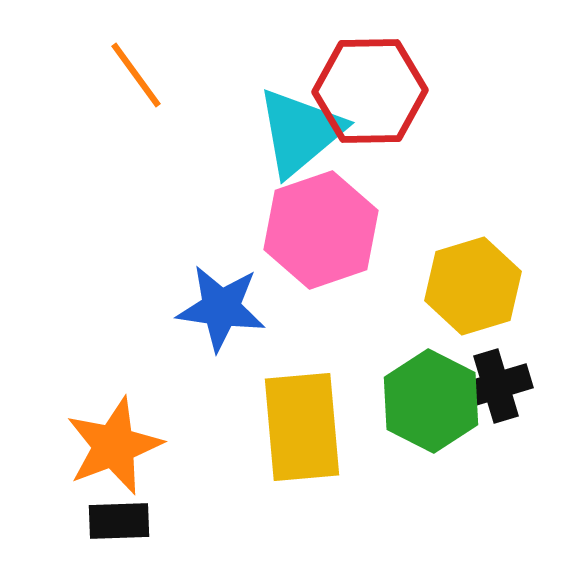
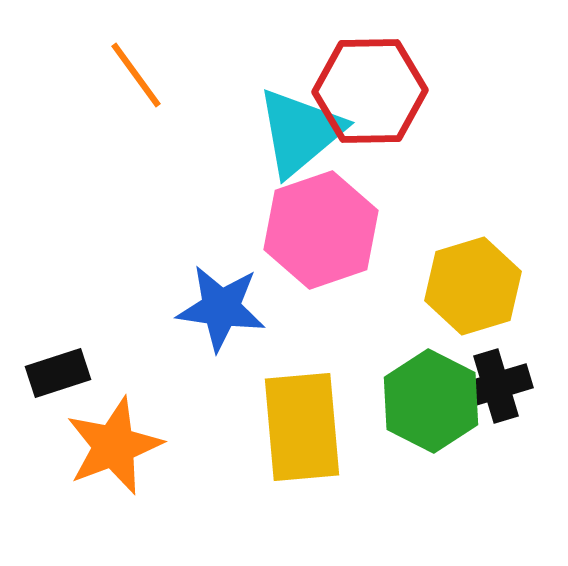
black rectangle: moved 61 px left, 148 px up; rotated 16 degrees counterclockwise
